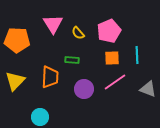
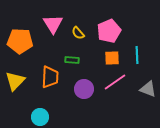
orange pentagon: moved 3 px right, 1 px down
